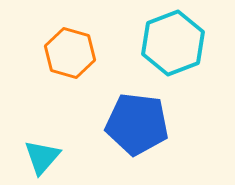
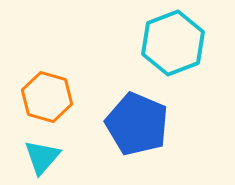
orange hexagon: moved 23 px left, 44 px down
blue pentagon: rotated 16 degrees clockwise
